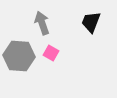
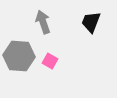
gray arrow: moved 1 px right, 1 px up
pink square: moved 1 px left, 8 px down
